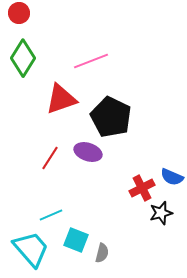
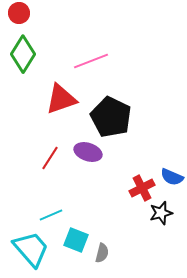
green diamond: moved 4 px up
